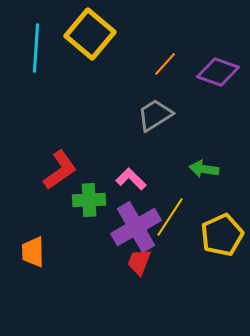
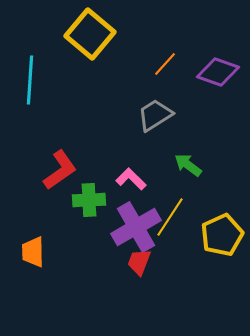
cyan line: moved 6 px left, 32 px down
green arrow: moved 16 px left, 4 px up; rotated 28 degrees clockwise
